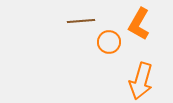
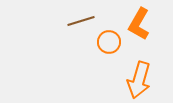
brown line: rotated 12 degrees counterclockwise
orange arrow: moved 2 px left, 1 px up
